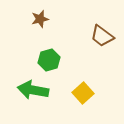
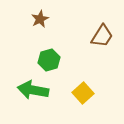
brown star: rotated 12 degrees counterclockwise
brown trapezoid: rotated 95 degrees counterclockwise
